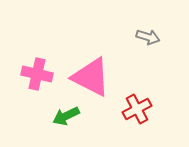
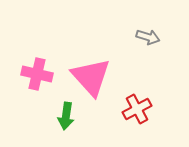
pink triangle: rotated 21 degrees clockwise
green arrow: rotated 56 degrees counterclockwise
